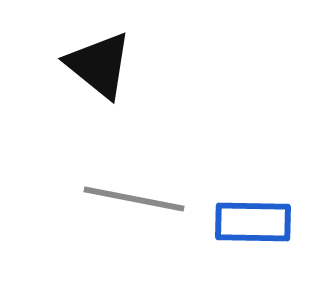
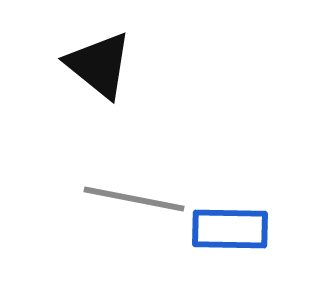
blue rectangle: moved 23 px left, 7 px down
